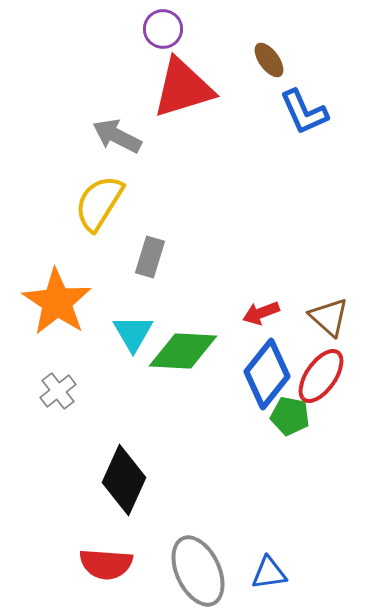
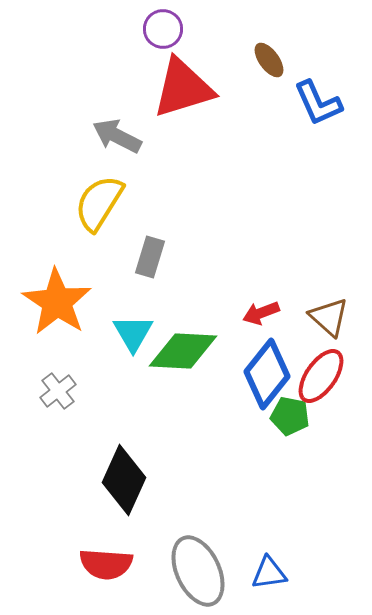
blue L-shape: moved 14 px right, 9 px up
